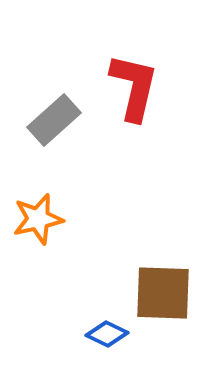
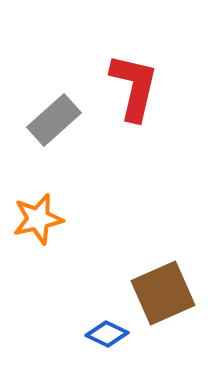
brown square: rotated 26 degrees counterclockwise
